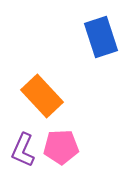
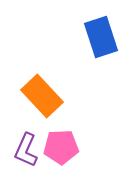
purple L-shape: moved 3 px right
